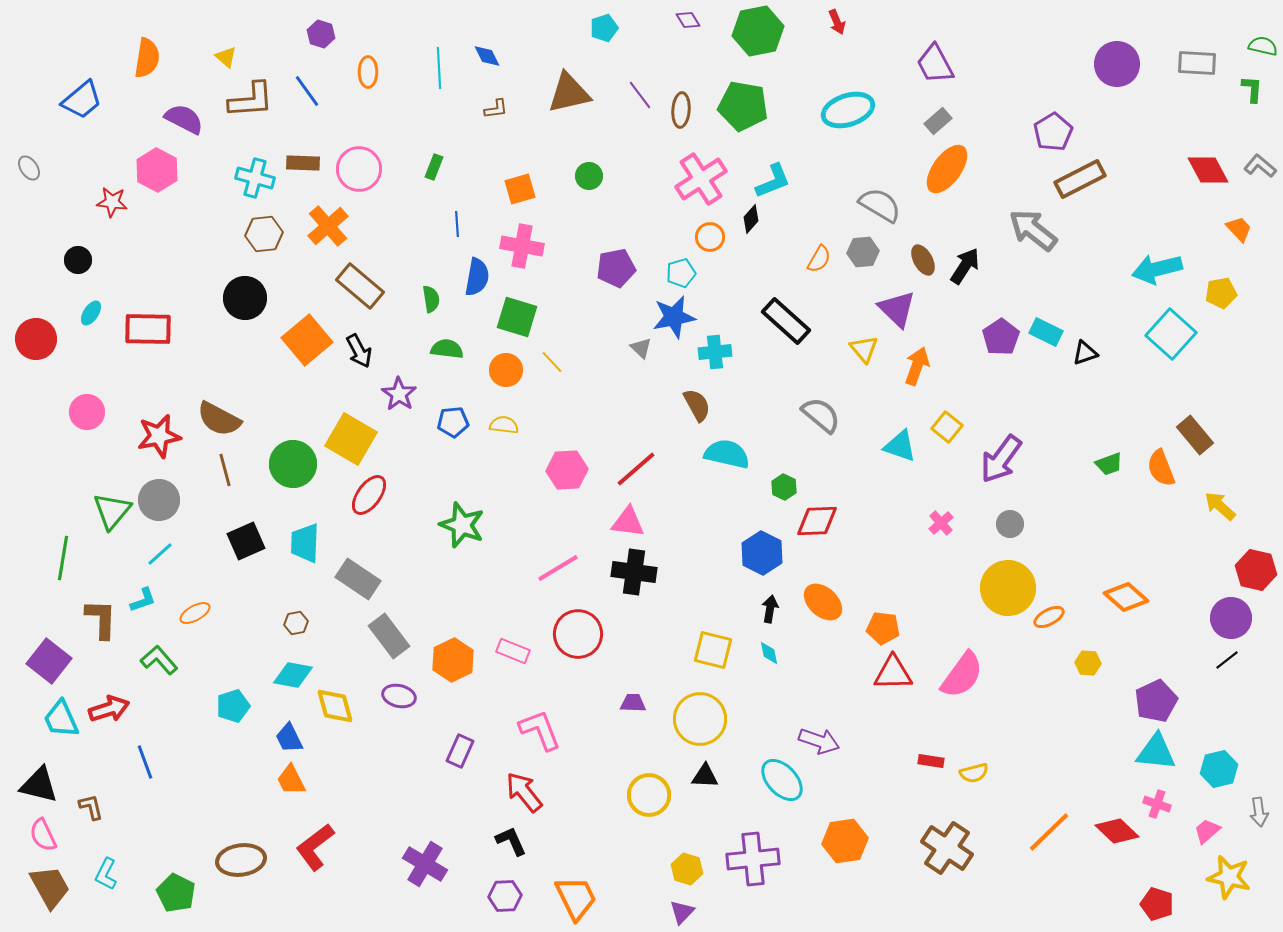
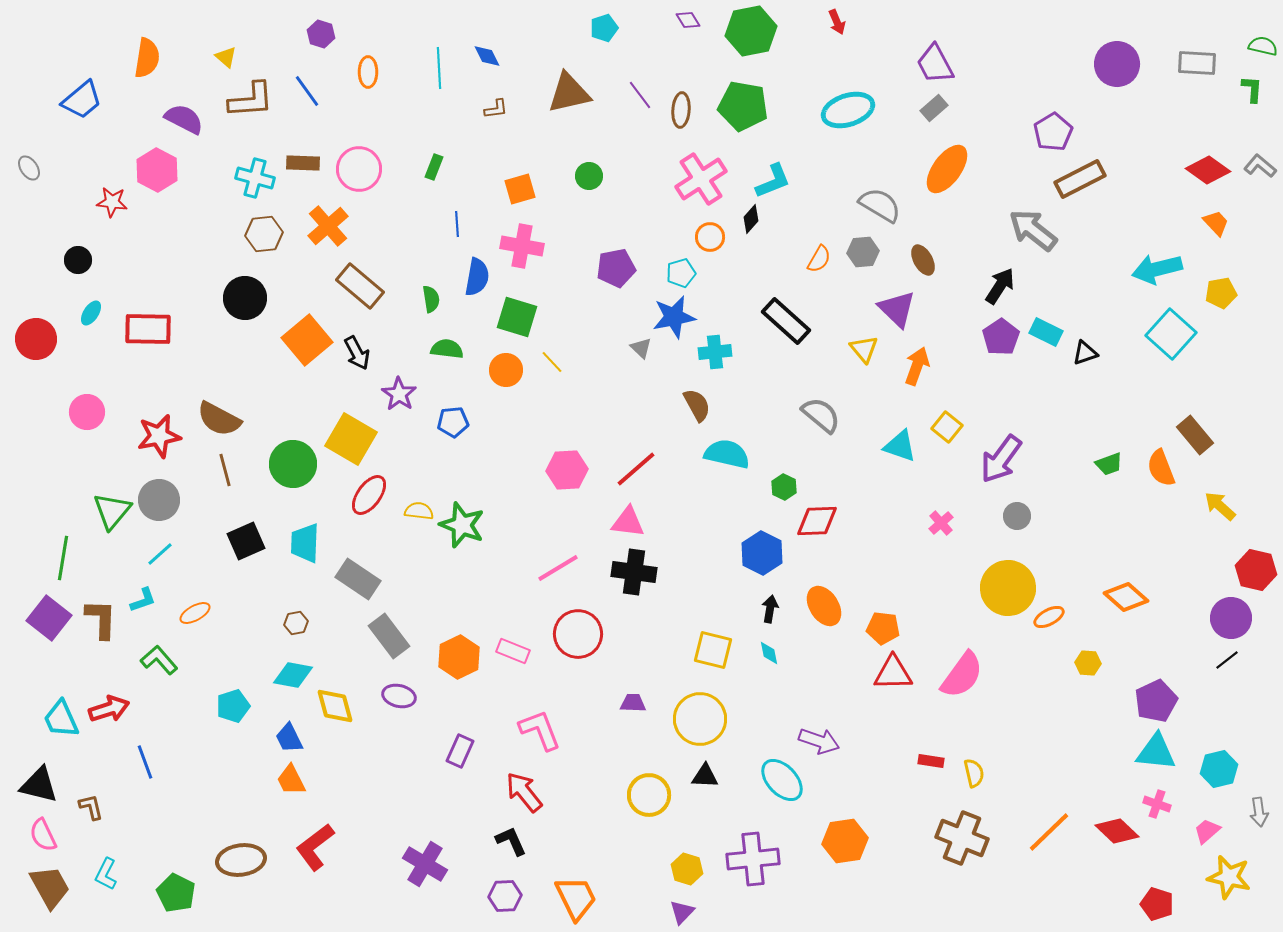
green hexagon at (758, 31): moved 7 px left
gray rectangle at (938, 121): moved 4 px left, 13 px up
red diamond at (1208, 170): rotated 27 degrees counterclockwise
orange trapezoid at (1239, 229): moved 23 px left, 6 px up
black arrow at (965, 266): moved 35 px right, 20 px down
black arrow at (359, 351): moved 2 px left, 2 px down
yellow semicircle at (504, 425): moved 85 px left, 86 px down
gray circle at (1010, 524): moved 7 px right, 8 px up
orange ellipse at (823, 602): moved 1 px right, 4 px down; rotated 15 degrees clockwise
orange hexagon at (453, 660): moved 6 px right, 3 px up
purple square at (49, 661): moved 43 px up
yellow semicircle at (974, 773): rotated 88 degrees counterclockwise
brown cross at (947, 848): moved 15 px right, 10 px up; rotated 12 degrees counterclockwise
